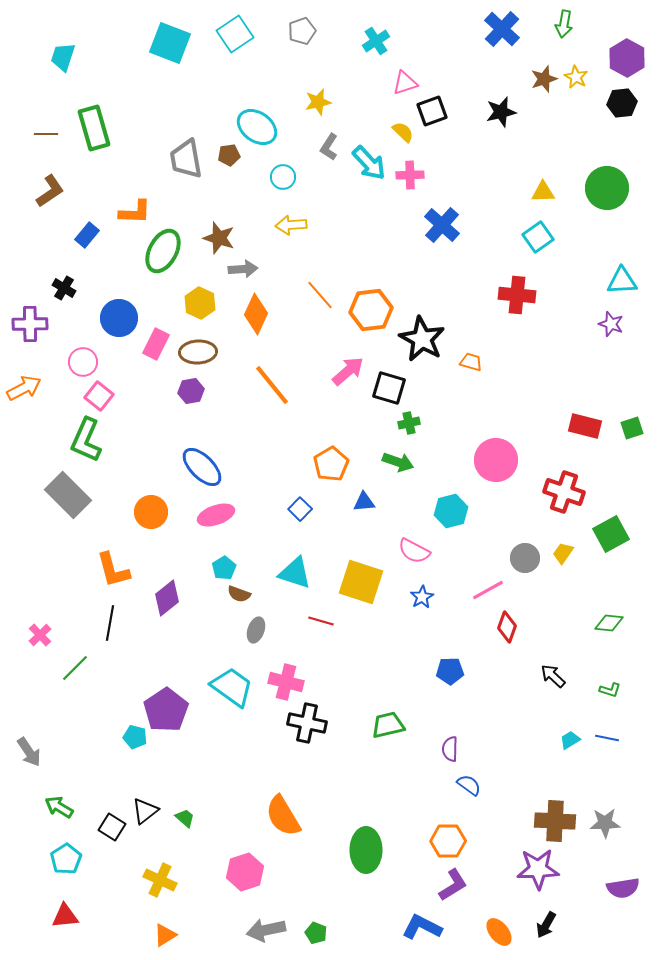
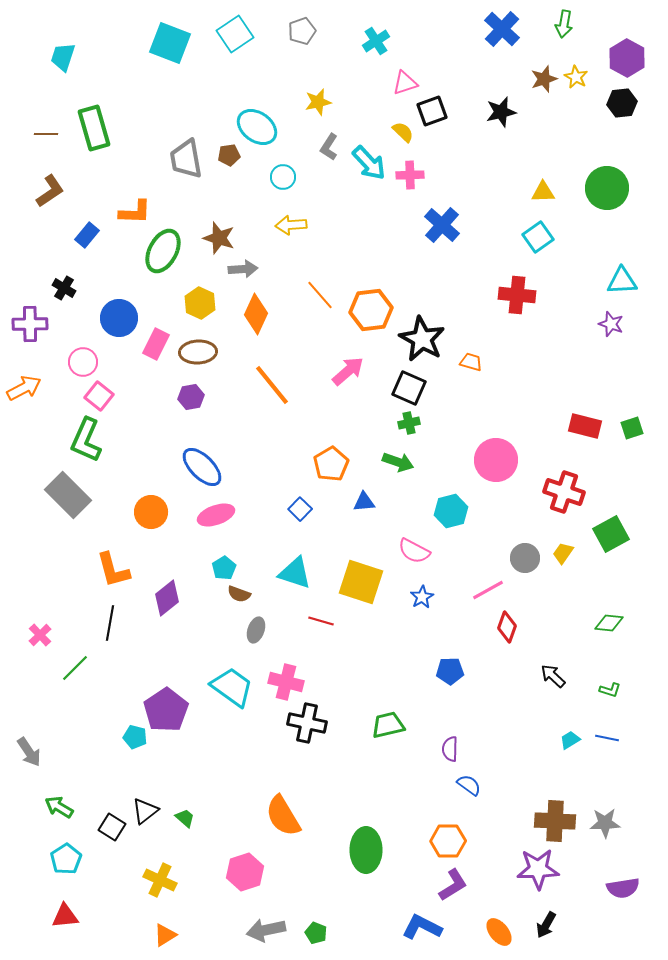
black square at (389, 388): moved 20 px right; rotated 8 degrees clockwise
purple hexagon at (191, 391): moved 6 px down
